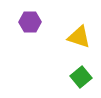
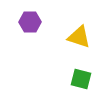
green square: moved 2 px down; rotated 35 degrees counterclockwise
